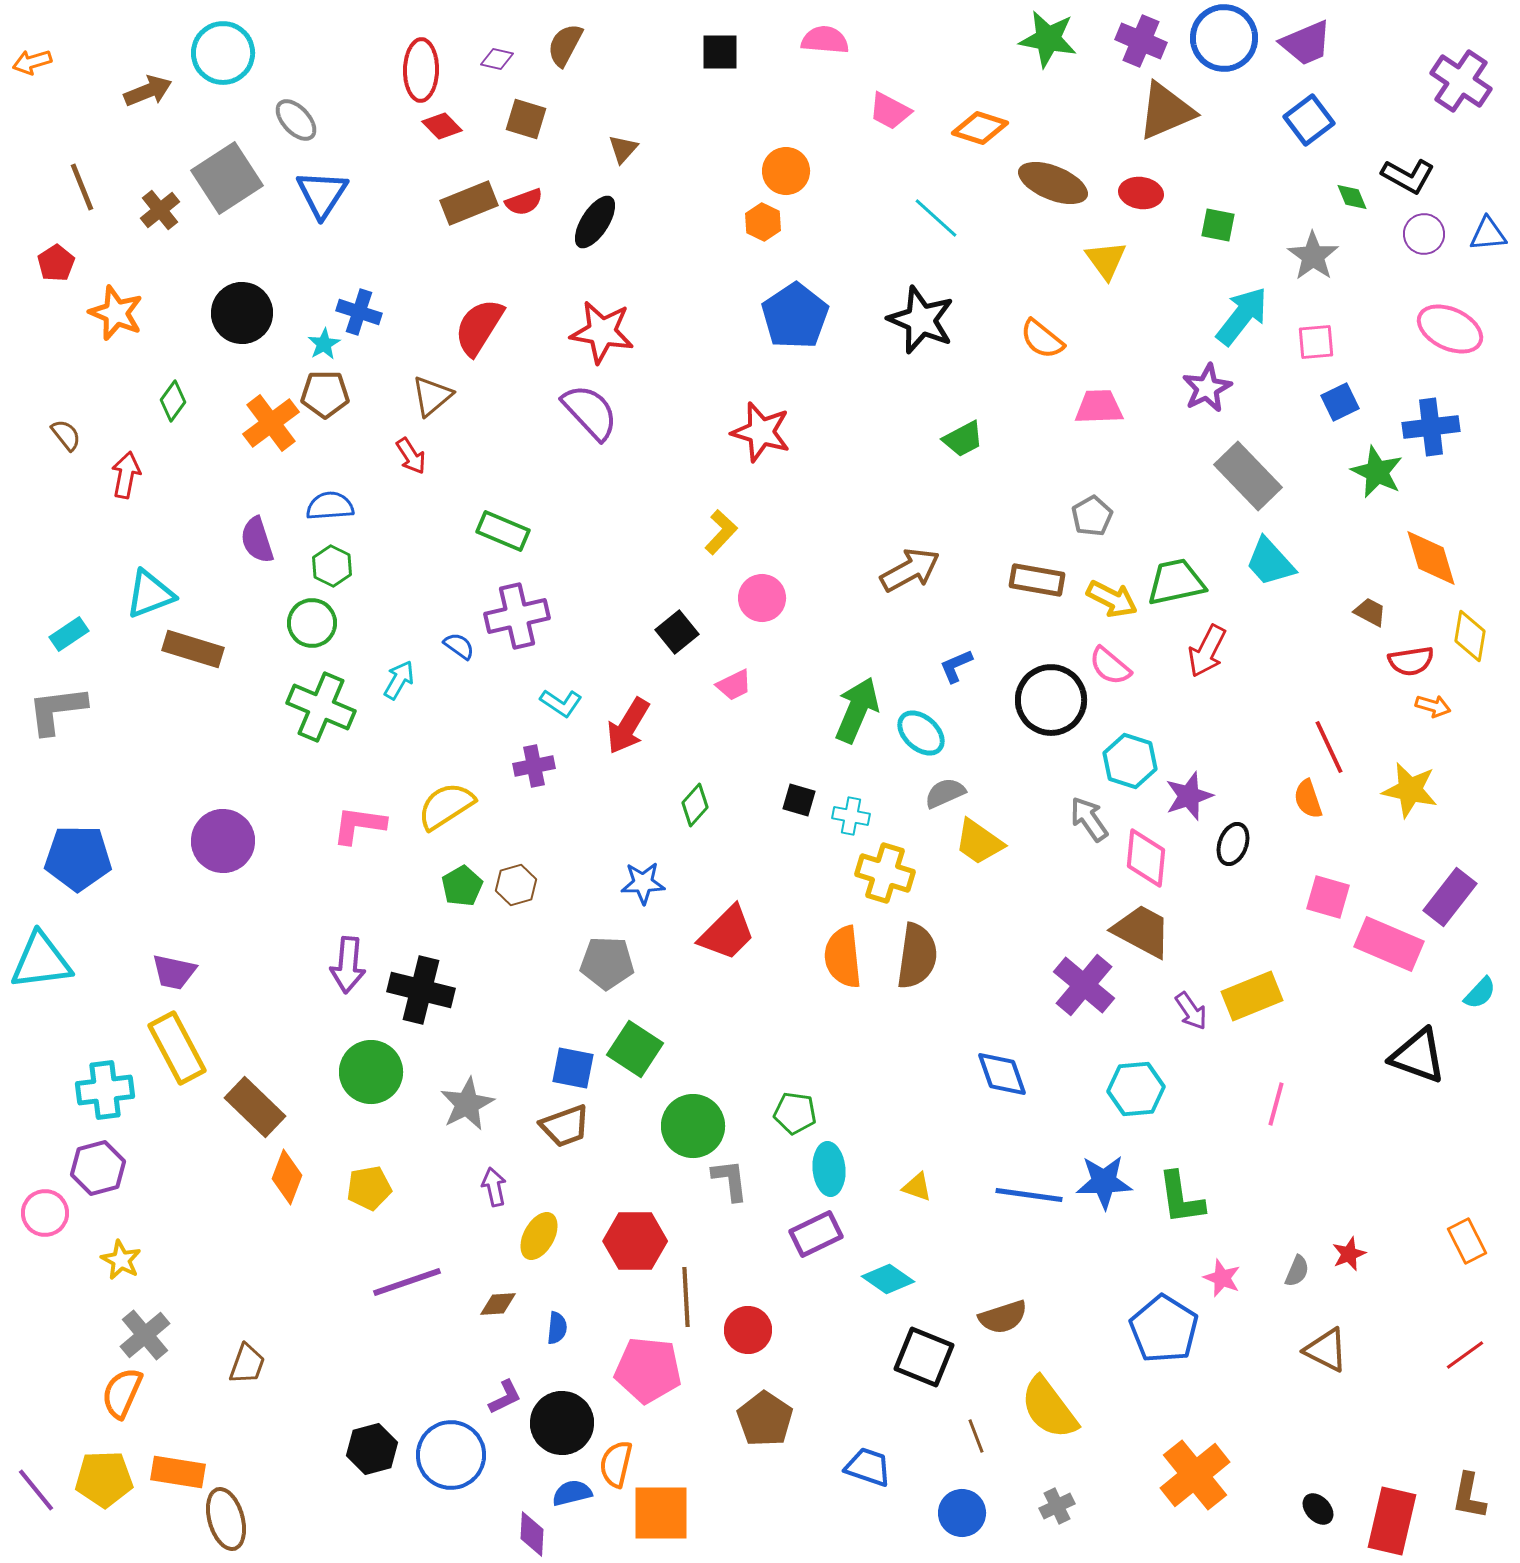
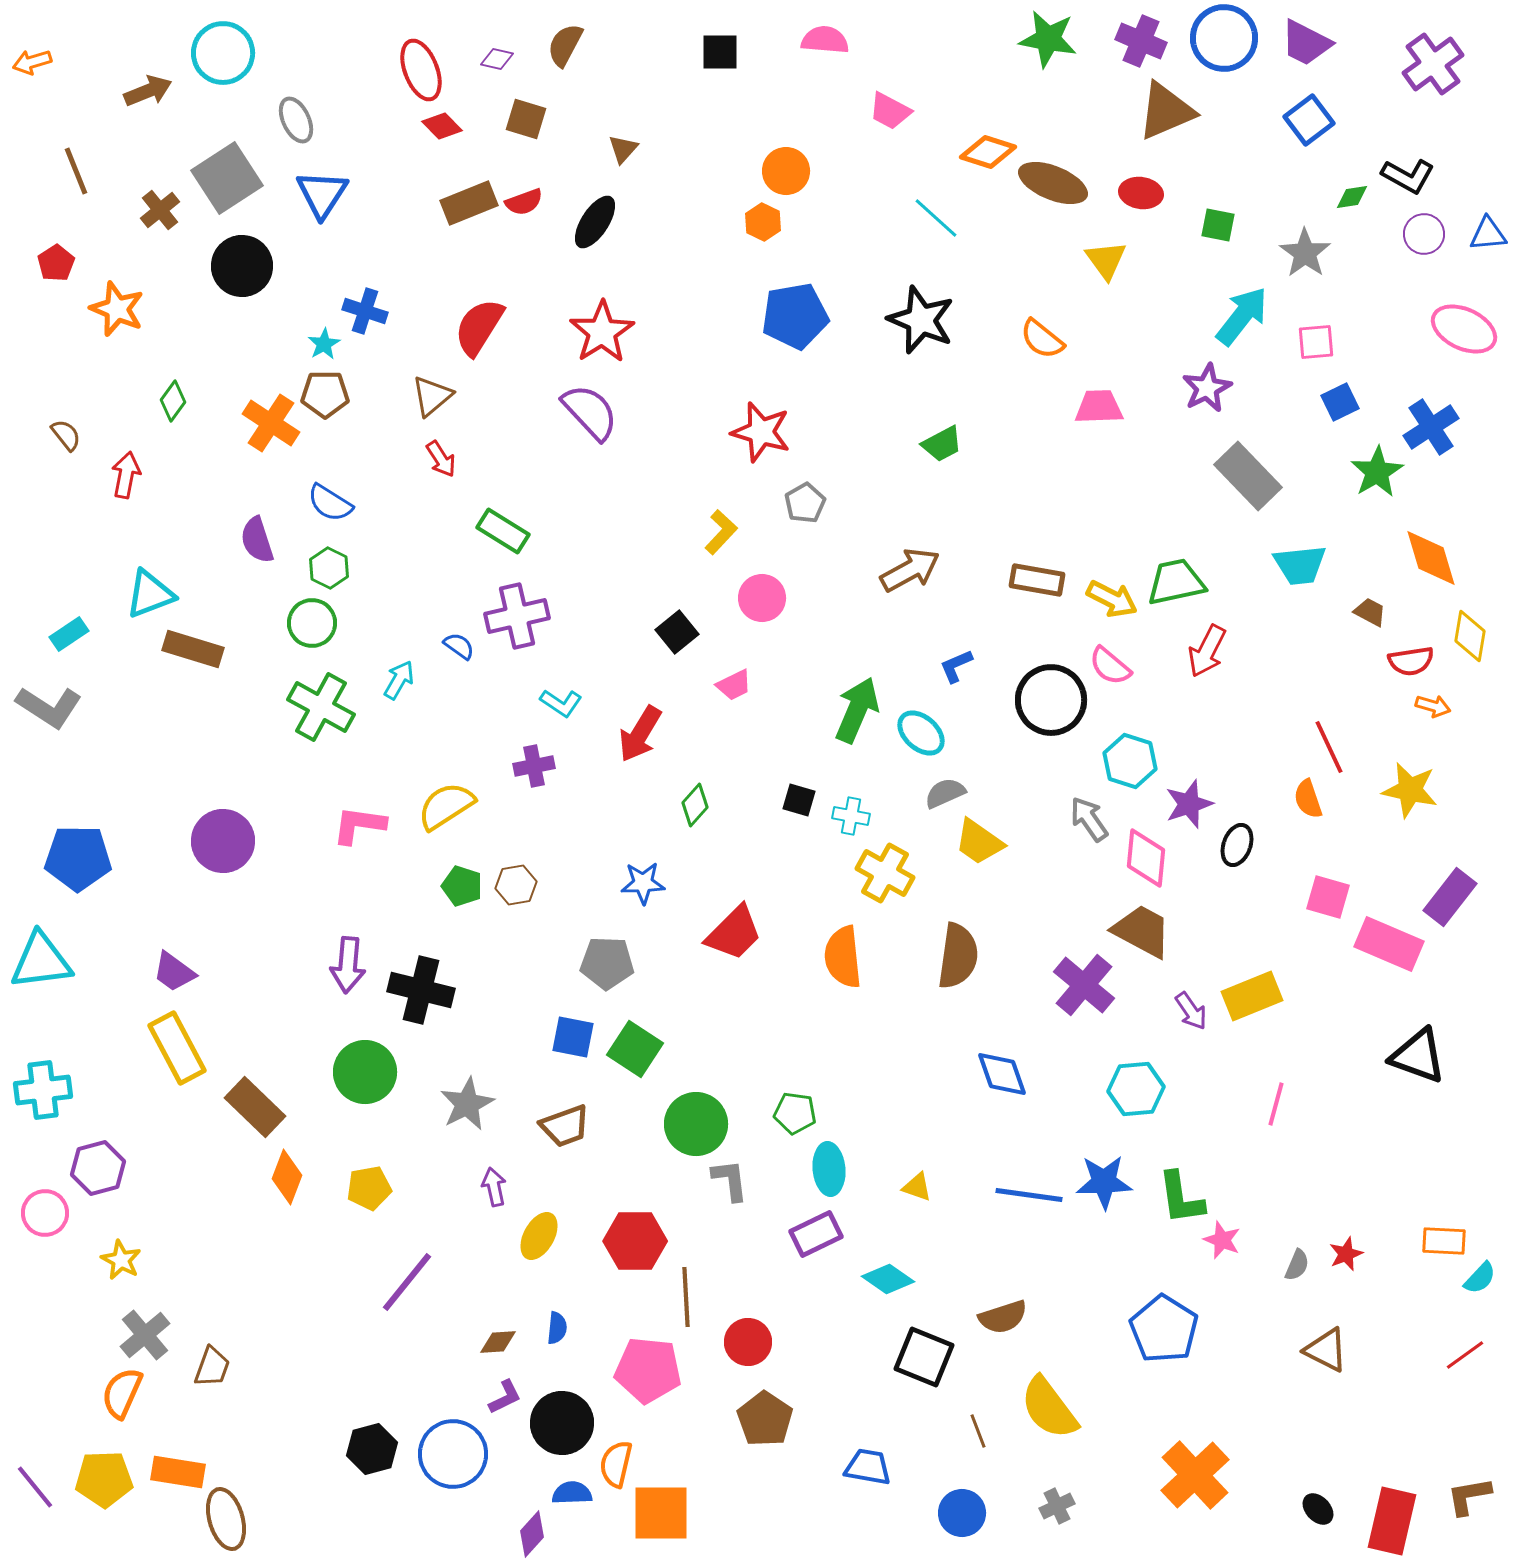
purple trapezoid at (1306, 43): rotated 50 degrees clockwise
red ellipse at (421, 70): rotated 22 degrees counterclockwise
purple cross at (1461, 81): moved 28 px left, 17 px up; rotated 20 degrees clockwise
gray ellipse at (296, 120): rotated 18 degrees clockwise
orange diamond at (980, 128): moved 8 px right, 24 px down
brown line at (82, 187): moved 6 px left, 16 px up
green diamond at (1352, 197): rotated 76 degrees counterclockwise
gray star at (1313, 256): moved 8 px left, 3 px up
blue cross at (359, 312): moved 6 px right, 1 px up
orange star at (116, 313): moved 1 px right, 4 px up
black circle at (242, 313): moved 47 px up
blue pentagon at (795, 316): rotated 24 degrees clockwise
pink ellipse at (1450, 329): moved 14 px right
red star at (602, 332): rotated 30 degrees clockwise
orange cross at (271, 423): rotated 20 degrees counterclockwise
blue cross at (1431, 427): rotated 26 degrees counterclockwise
green trapezoid at (963, 439): moved 21 px left, 5 px down
red arrow at (411, 456): moved 30 px right, 3 px down
green star at (1377, 472): rotated 16 degrees clockwise
blue semicircle at (330, 506): moved 3 px up; rotated 144 degrees counterclockwise
gray pentagon at (1092, 516): moved 287 px left, 13 px up
green rectangle at (503, 531): rotated 9 degrees clockwise
cyan trapezoid at (1270, 562): moved 30 px right, 3 px down; rotated 54 degrees counterclockwise
green hexagon at (332, 566): moved 3 px left, 2 px down
green cross at (321, 707): rotated 6 degrees clockwise
gray L-shape at (57, 710): moved 8 px left, 3 px up; rotated 140 degrees counterclockwise
red arrow at (628, 726): moved 12 px right, 8 px down
purple star at (1189, 796): moved 8 px down
black ellipse at (1233, 844): moved 4 px right, 1 px down
yellow cross at (885, 873): rotated 12 degrees clockwise
brown hexagon at (516, 885): rotated 6 degrees clockwise
green pentagon at (462, 886): rotated 24 degrees counterclockwise
red trapezoid at (727, 933): moved 7 px right
brown semicircle at (917, 956): moved 41 px right
purple trapezoid at (174, 972): rotated 24 degrees clockwise
cyan semicircle at (1480, 993): moved 285 px down
blue square at (573, 1068): moved 31 px up
green circle at (371, 1072): moved 6 px left
cyan cross at (105, 1090): moved 62 px left
green circle at (693, 1126): moved 3 px right, 2 px up
orange rectangle at (1467, 1241): moved 23 px left; rotated 60 degrees counterclockwise
red star at (1349, 1254): moved 3 px left
gray semicircle at (1297, 1271): moved 6 px up
pink star at (1222, 1278): moved 38 px up
purple line at (407, 1282): rotated 32 degrees counterclockwise
brown diamond at (498, 1304): moved 38 px down
red circle at (748, 1330): moved 12 px down
brown trapezoid at (247, 1364): moved 35 px left, 3 px down
brown line at (976, 1436): moved 2 px right, 5 px up
blue circle at (451, 1455): moved 2 px right, 1 px up
blue trapezoid at (868, 1467): rotated 9 degrees counterclockwise
orange cross at (1195, 1475): rotated 4 degrees counterclockwise
purple line at (36, 1490): moved 1 px left, 3 px up
blue semicircle at (572, 1493): rotated 12 degrees clockwise
brown L-shape at (1469, 1496): rotated 69 degrees clockwise
purple diamond at (532, 1534): rotated 39 degrees clockwise
